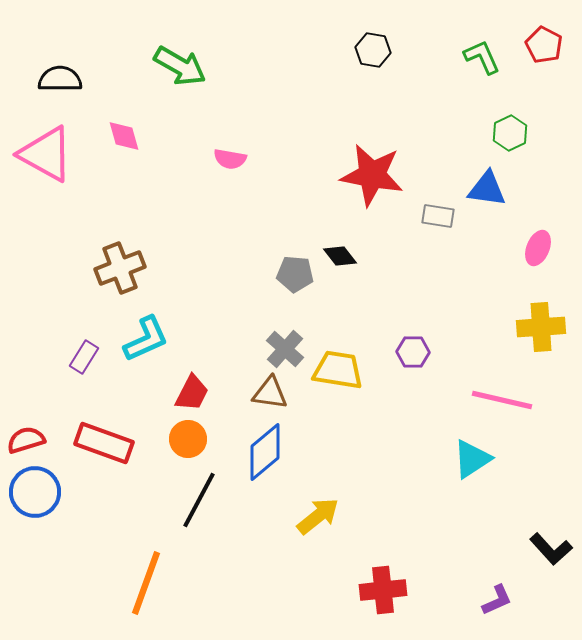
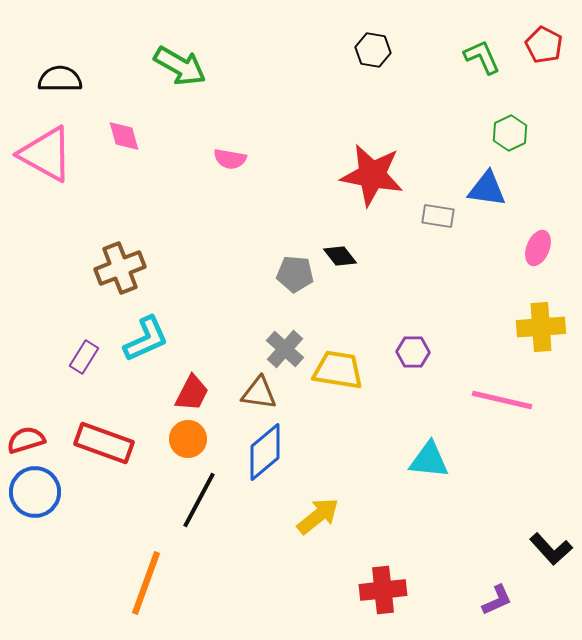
brown triangle: moved 11 px left
cyan triangle: moved 43 px left, 1 px down; rotated 39 degrees clockwise
